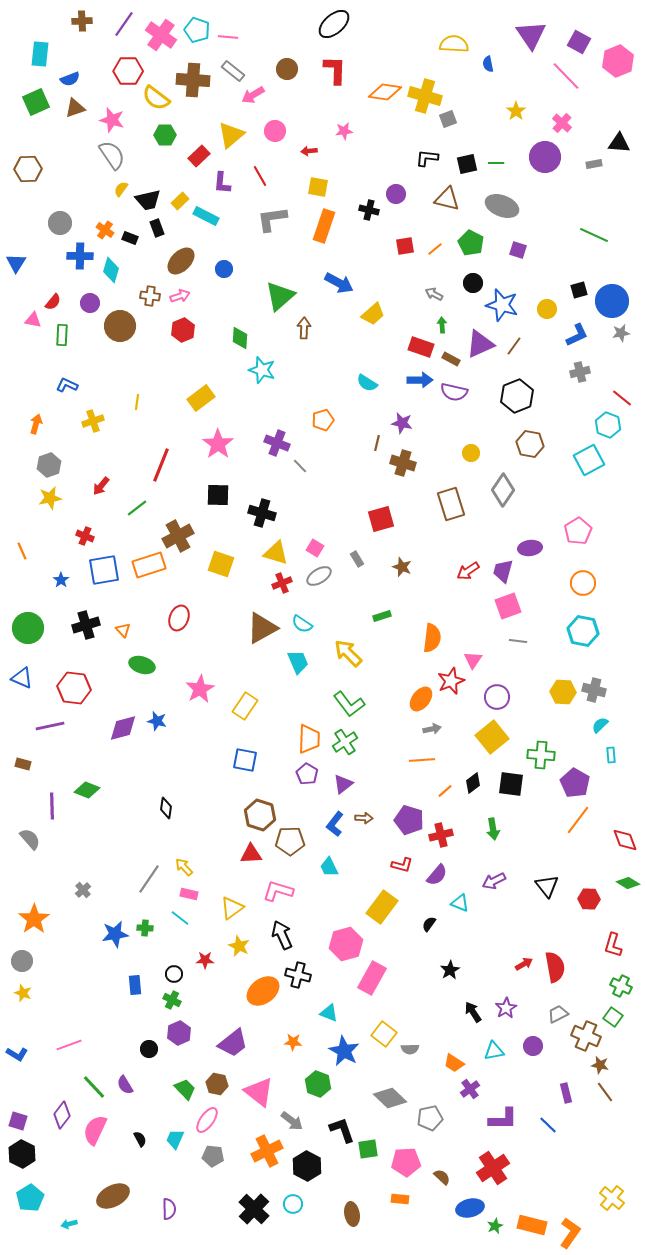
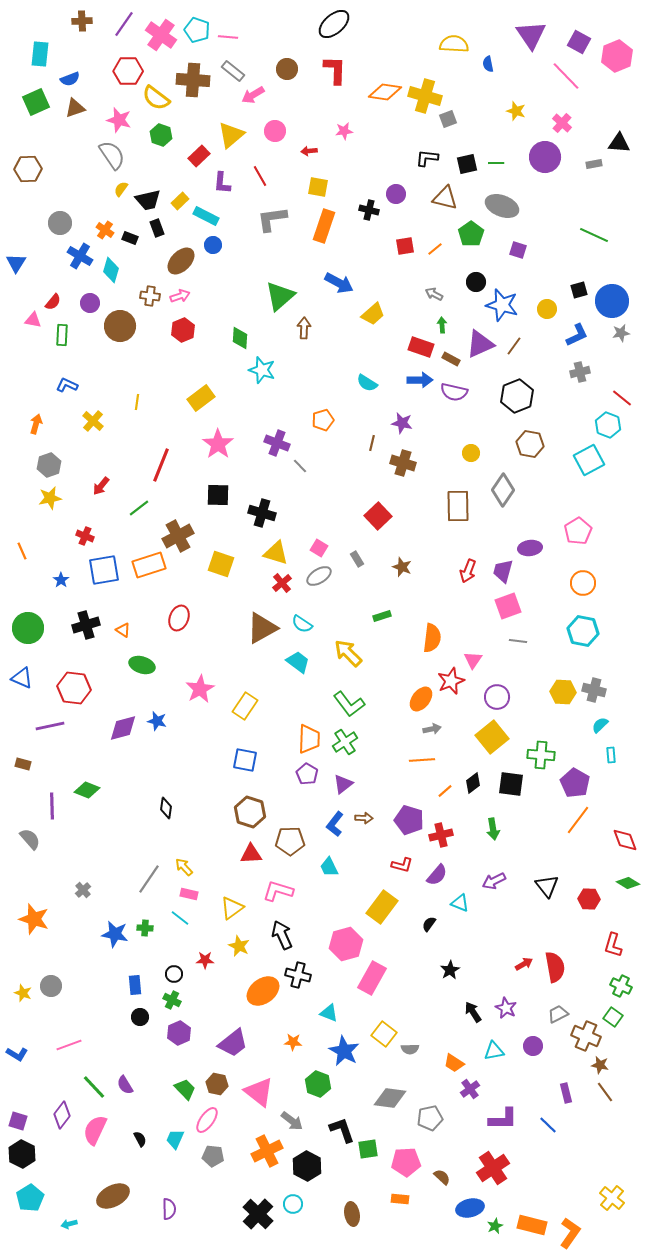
pink hexagon at (618, 61): moved 1 px left, 5 px up
yellow star at (516, 111): rotated 18 degrees counterclockwise
pink star at (112, 120): moved 7 px right
green hexagon at (165, 135): moved 4 px left; rotated 20 degrees clockwise
brown triangle at (447, 199): moved 2 px left, 1 px up
green pentagon at (471, 243): moved 9 px up; rotated 10 degrees clockwise
blue cross at (80, 256): rotated 30 degrees clockwise
blue circle at (224, 269): moved 11 px left, 24 px up
black circle at (473, 283): moved 3 px right, 1 px up
yellow cross at (93, 421): rotated 30 degrees counterclockwise
brown line at (377, 443): moved 5 px left
brown rectangle at (451, 504): moved 7 px right, 2 px down; rotated 16 degrees clockwise
green line at (137, 508): moved 2 px right
red square at (381, 519): moved 3 px left, 3 px up; rotated 28 degrees counterclockwise
pink square at (315, 548): moved 4 px right
red arrow at (468, 571): rotated 35 degrees counterclockwise
red cross at (282, 583): rotated 18 degrees counterclockwise
orange triangle at (123, 630): rotated 14 degrees counterclockwise
cyan trapezoid at (298, 662): rotated 30 degrees counterclockwise
brown hexagon at (260, 815): moved 10 px left, 3 px up
orange star at (34, 919): rotated 20 degrees counterclockwise
blue star at (115, 934): rotated 20 degrees clockwise
gray circle at (22, 961): moved 29 px right, 25 px down
purple star at (506, 1008): rotated 15 degrees counterclockwise
black circle at (149, 1049): moved 9 px left, 32 px up
gray diamond at (390, 1098): rotated 36 degrees counterclockwise
black cross at (254, 1209): moved 4 px right, 5 px down
